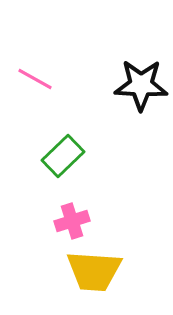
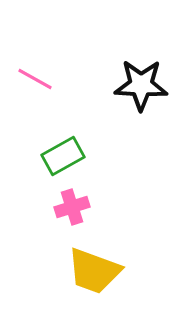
green rectangle: rotated 15 degrees clockwise
pink cross: moved 14 px up
yellow trapezoid: rotated 16 degrees clockwise
